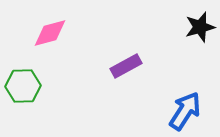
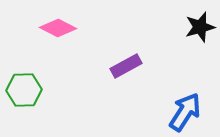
pink diamond: moved 8 px right, 5 px up; rotated 42 degrees clockwise
green hexagon: moved 1 px right, 4 px down
blue arrow: moved 1 px down
